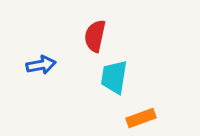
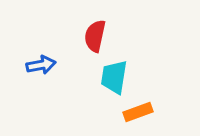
orange rectangle: moved 3 px left, 6 px up
